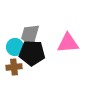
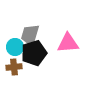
black pentagon: moved 2 px right; rotated 20 degrees counterclockwise
